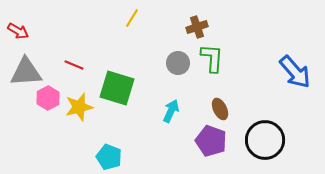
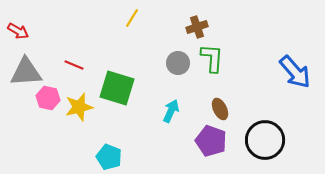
pink hexagon: rotated 20 degrees counterclockwise
